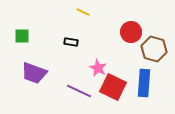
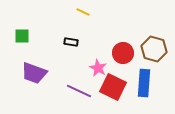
red circle: moved 8 px left, 21 px down
